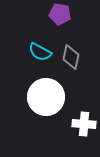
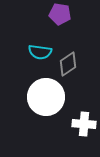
cyan semicircle: rotated 20 degrees counterclockwise
gray diamond: moved 3 px left, 7 px down; rotated 45 degrees clockwise
